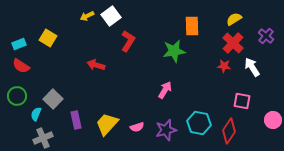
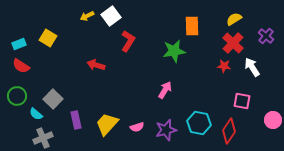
cyan semicircle: rotated 72 degrees counterclockwise
